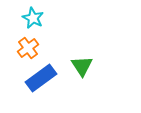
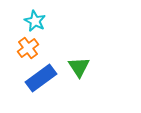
cyan star: moved 2 px right, 3 px down
green triangle: moved 3 px left, 1 px down
